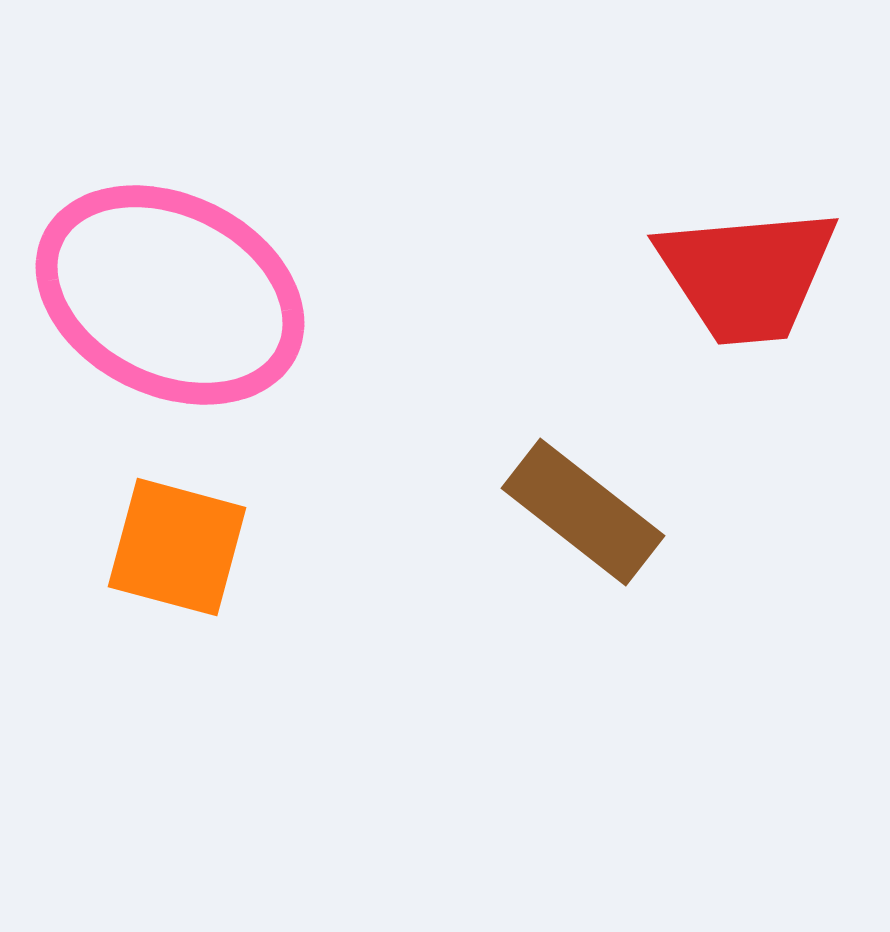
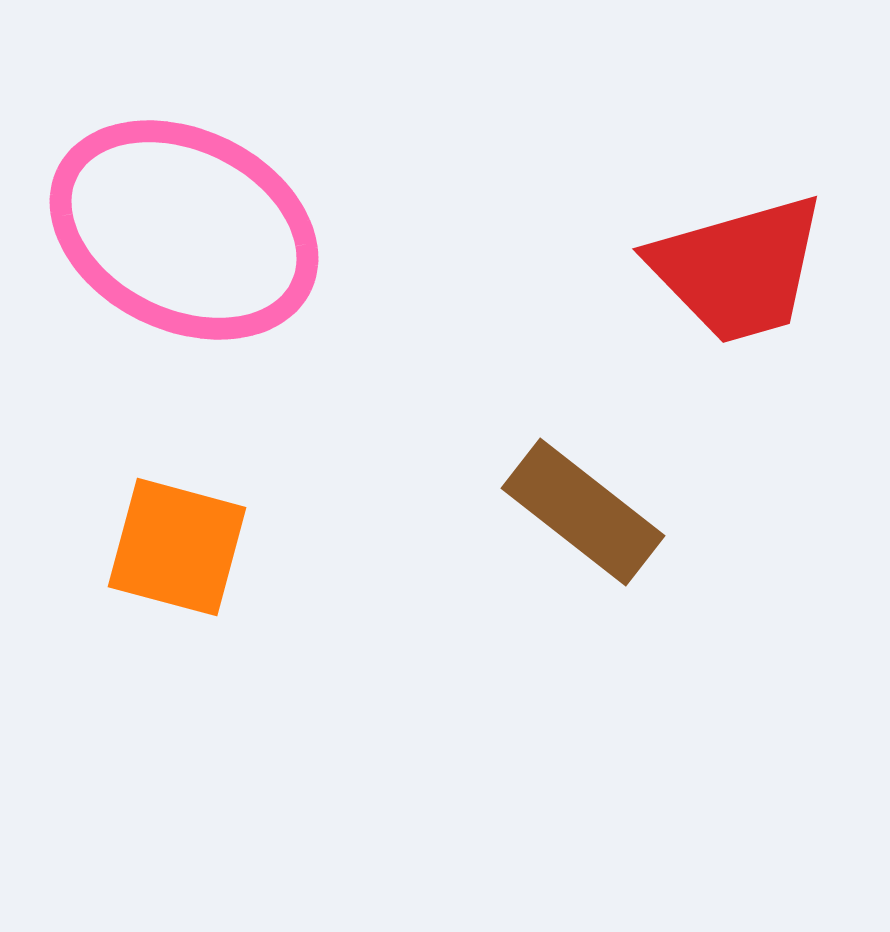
red trapezoid: moved 9 px left, 6 px up; rotated 11 degrees counterclockwise
pink ellipse: moved 14 px right, 65 px up
